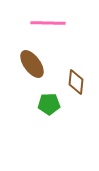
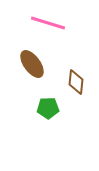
pink line: rotated 16 degrees clockwise
green pentagon: moved 1 px left, 4 px down
